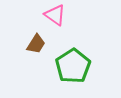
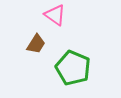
green pentagon: moved 2 px down; rotated 16 degrees counterclockwise
